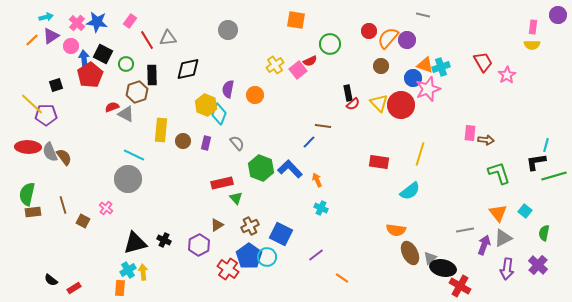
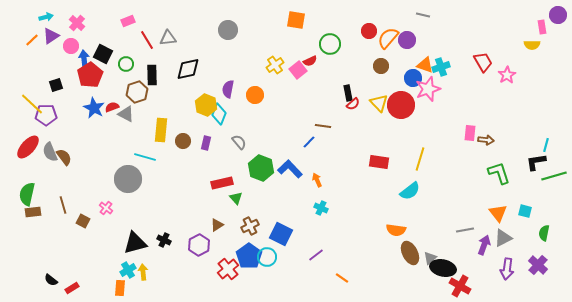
pink rectangle at (130, 21): moved 2 px left; rotated 32 degrees clockwise
blue star at (97, 22): moved 3 px left, 86 px down; rotated 20 degrees clockwise
pink rectangle at (533, 27): moved 9 px right; rotated 16 degrees counterclockwise
gray semicircle at (237, 143): moved 2 px right, 1 px up
red ellipse at (28, 147): rotated 50 degrees counterclockwise
yellow line at (420, 154): moved 5 px down
cyan line at (134, 155): moved 11 px right, 2 px down; rotated 10 degrees counterclockwise
cyan square at (525, 211): rotated 24 degrees counterclockwise
red cross at (228, 269): rotated 15 degrees clockwise
red rectangle at (74, 288): moved 2 px left
